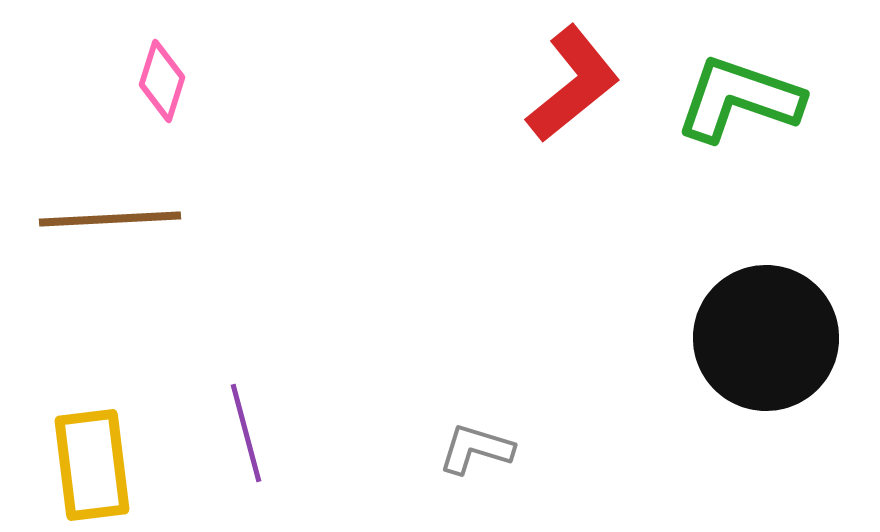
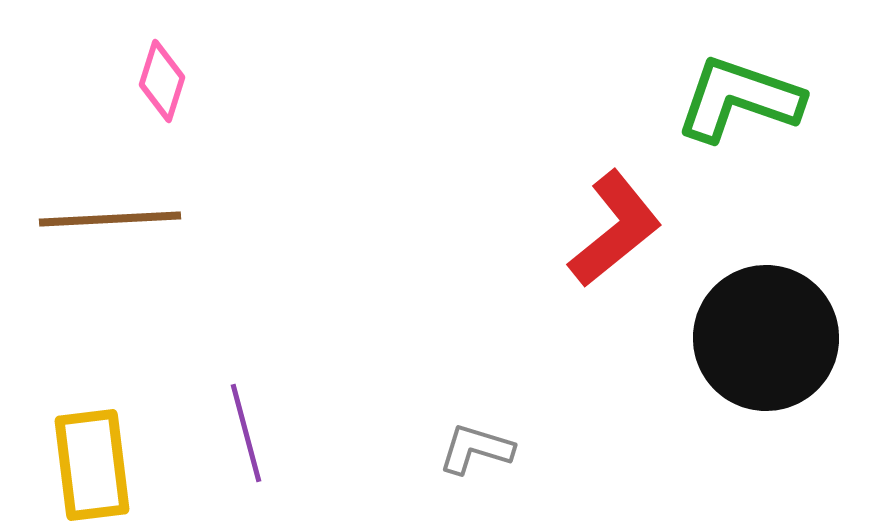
red L-shape: moved 42 px right, 145 px down
